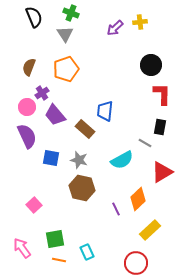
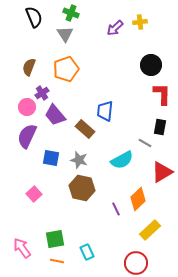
purple semicircle: rotated 130 degrees counterclockwise
pink square: moved 11 px up
orange line: moved 2 px left, 1 px down
